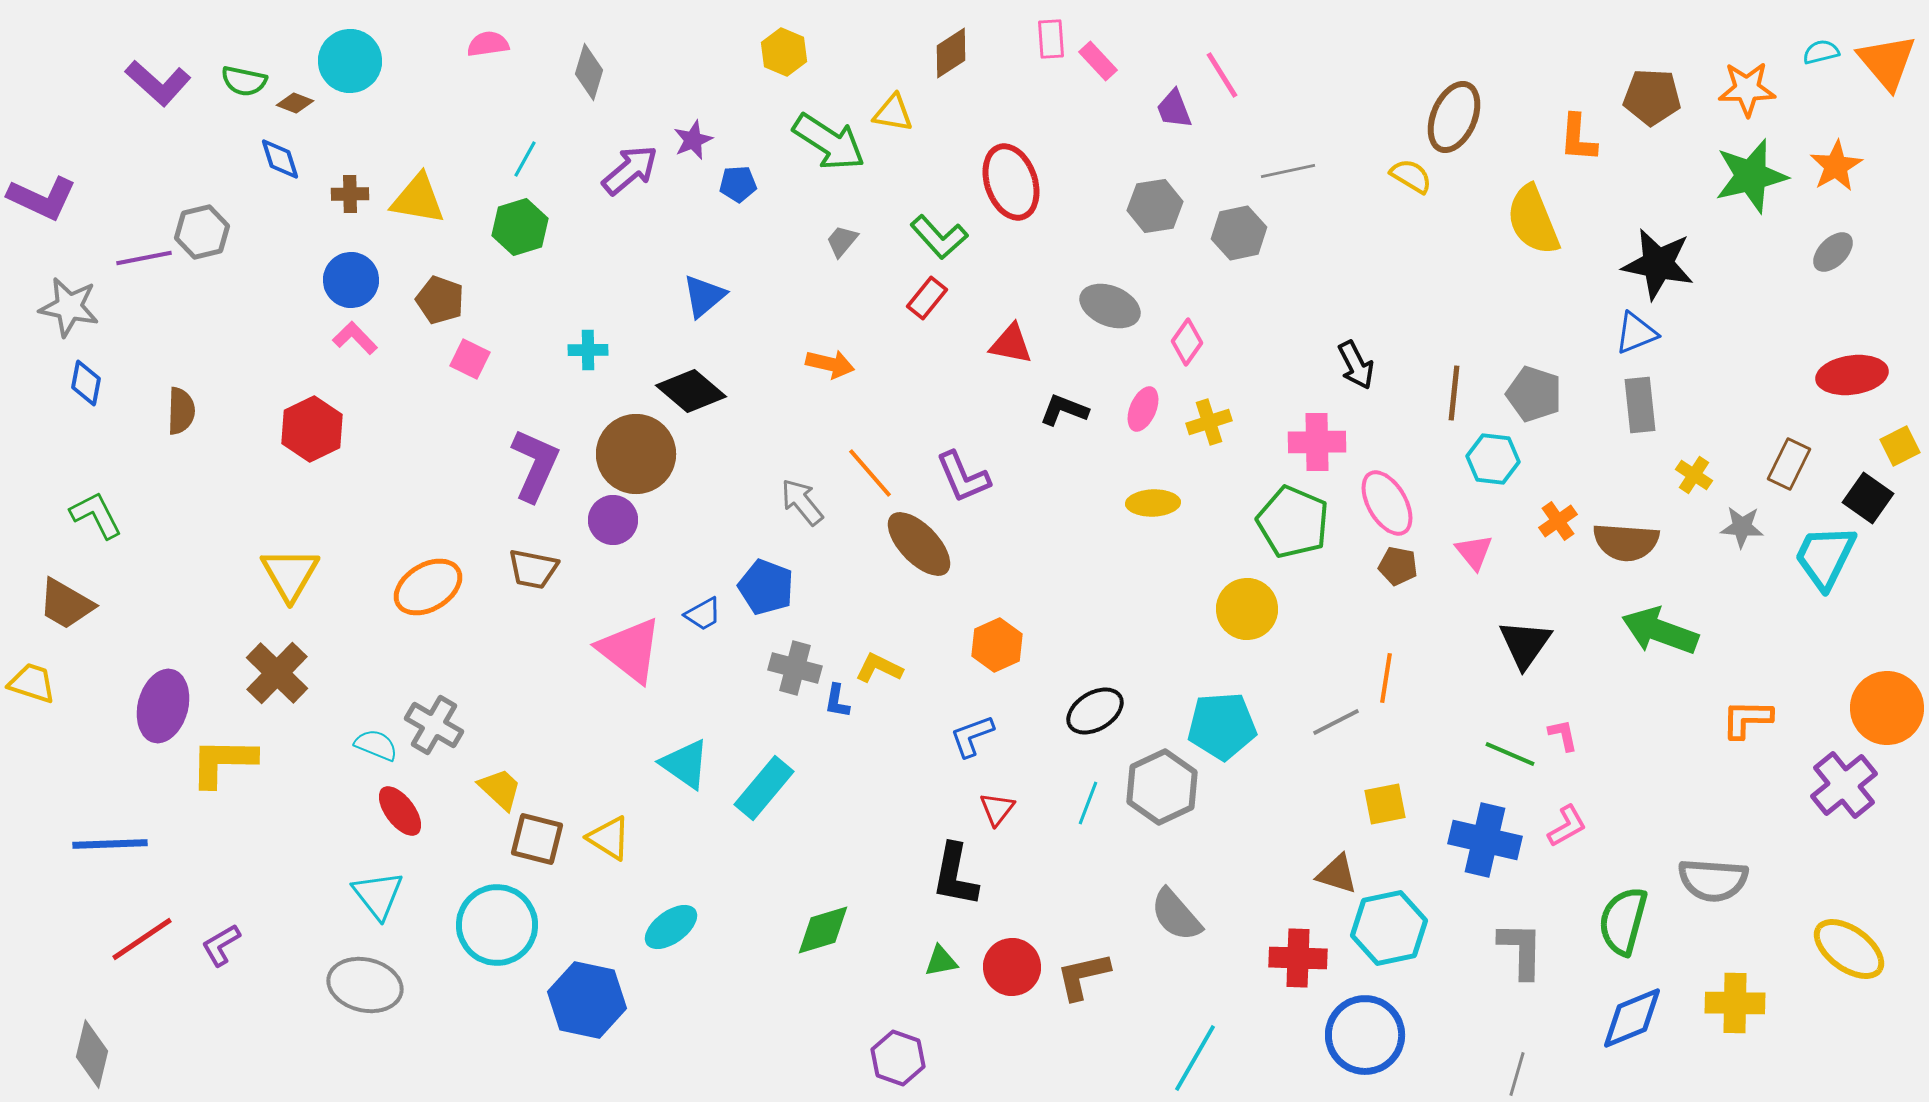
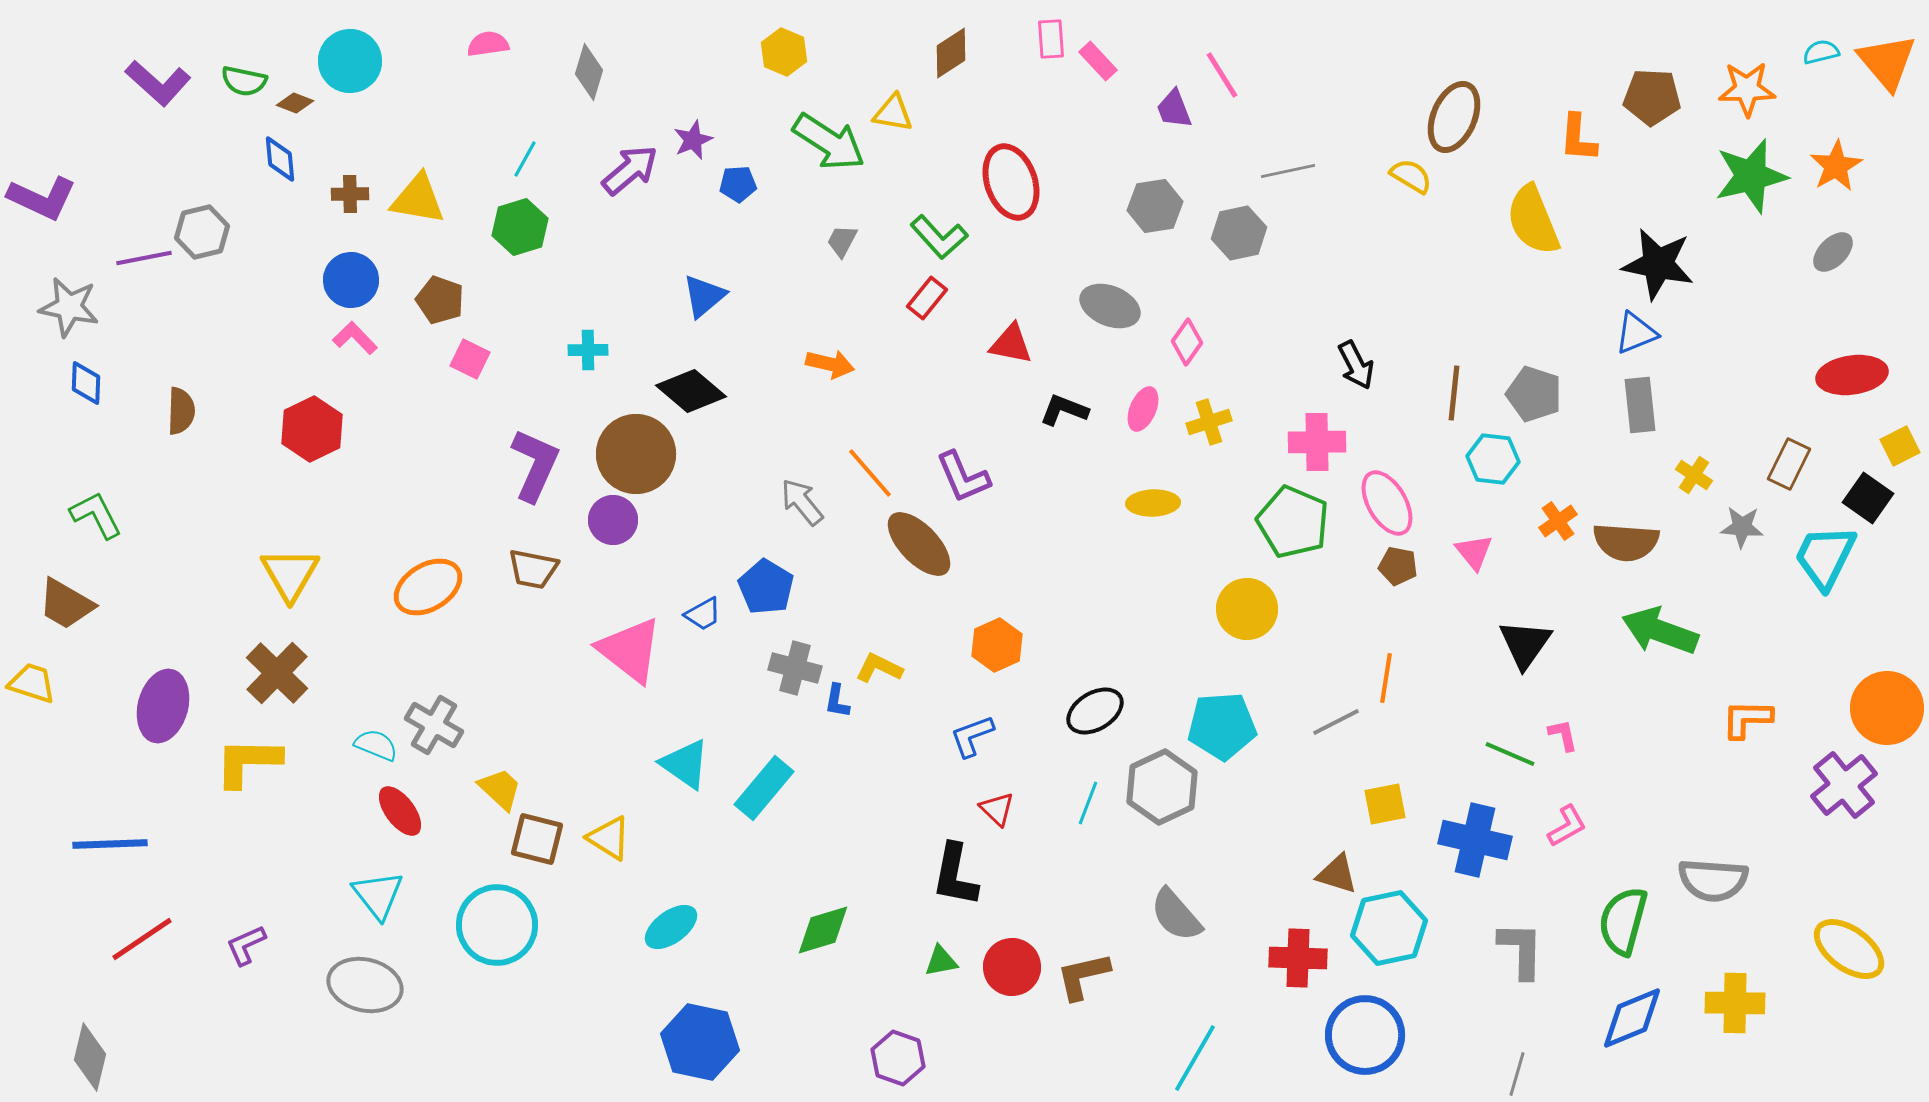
blue diamond at (280, 159): rotated 12 degrees clockwise
gray trapezoid at (842, 241): rotated 12 degrees counterclockwise
blue diamond at (86, 383): rotated 9 degrees counterclockwise
blue pentagon at (766, 587): rotated 10 degrees clockwise
yellow L-shape at (223, 762): moved 25 px right
red triangle at (997, 809): rotated 24 degrees counterclockwise
blue cross at (1485, 840): moved 10 px left
purple L-shape at (221, 945): moved 25 px right; rotated 6 degrees clockwise
blue hexagon at (587, 1000): moved 113 px right, 42 px down
gray diamond at (92, 1054): moved 2 px left, 3 px down
